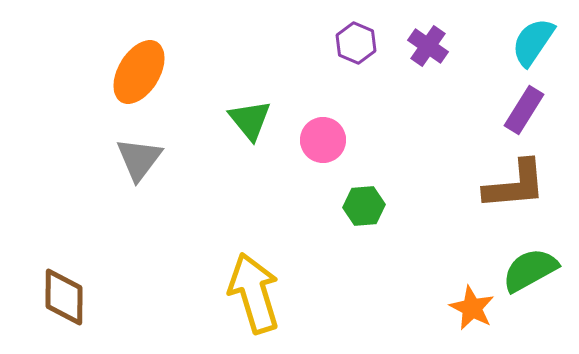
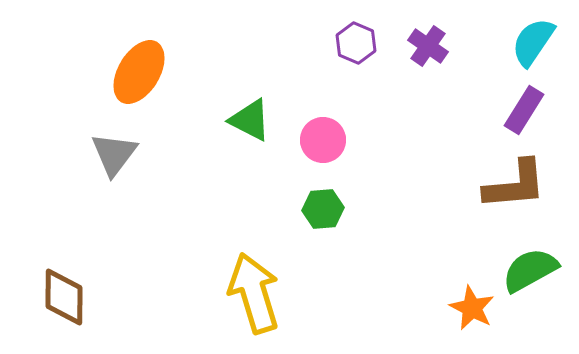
green triangle: rotated 24 degrees counterclockwise
gray triangle: moved 25 px left, 5 px up
green hexagon: moved 41 px left, 3 px down
